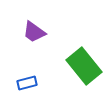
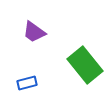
green rectangle: moved 1 px right, 1 px up
